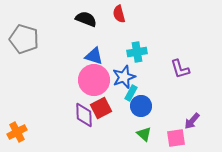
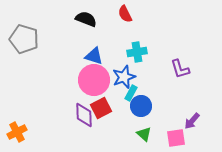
red semicircle: moved 6 px right; rotated 12 degrees counterclockwise
